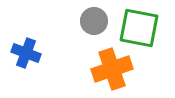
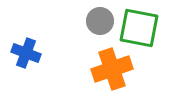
gray circle: moved 6 px right
